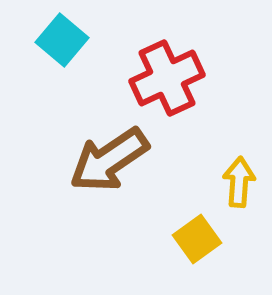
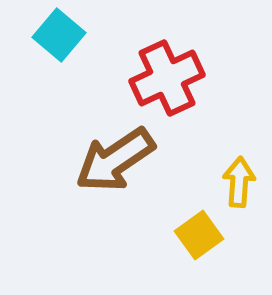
cyan square: moved 3 px left, 5 px up
brown arrow: moved 6 px right
yellow square: moved 2 px right, 4 px up
